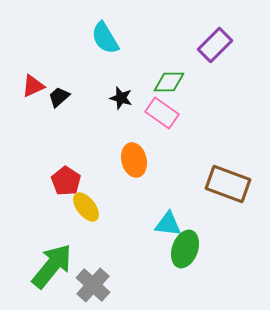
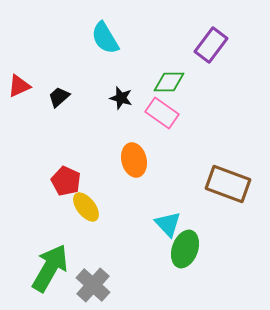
purple rectangle: moved 4 px left; rotated 8 degrees counterclockwise
red triangle: moved 14 px left
red pentagon: rotated 8 degrees counterclockwise
cyan triangle: rotated 40 degrees clockwise
green arrow: moved 2 px left, 2 px down; rotated 9 degrees counterclockwise
